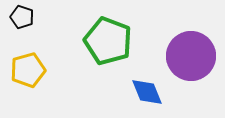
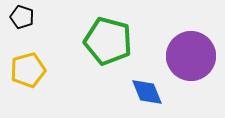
green pentagon: rotated 6 degrees counterclockwise
